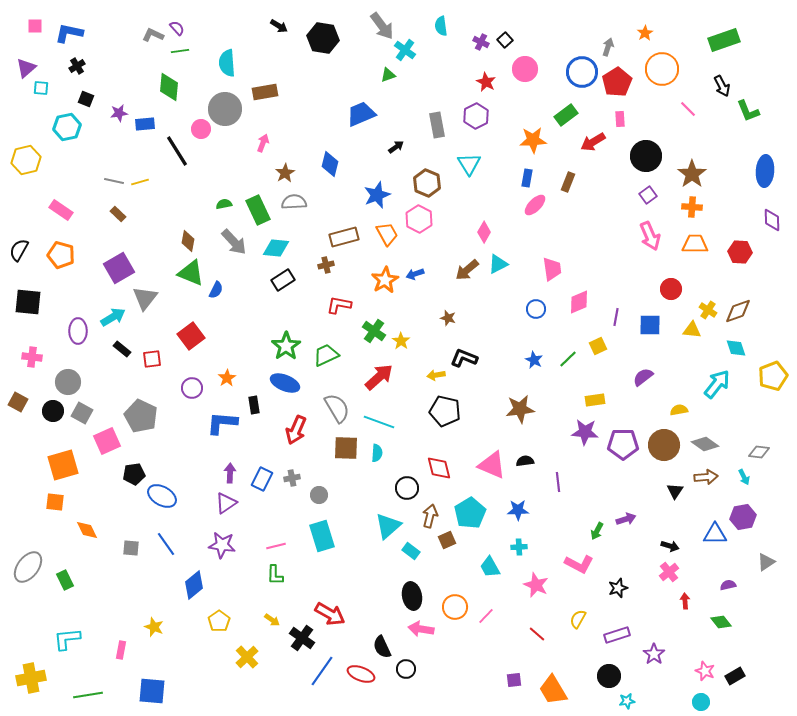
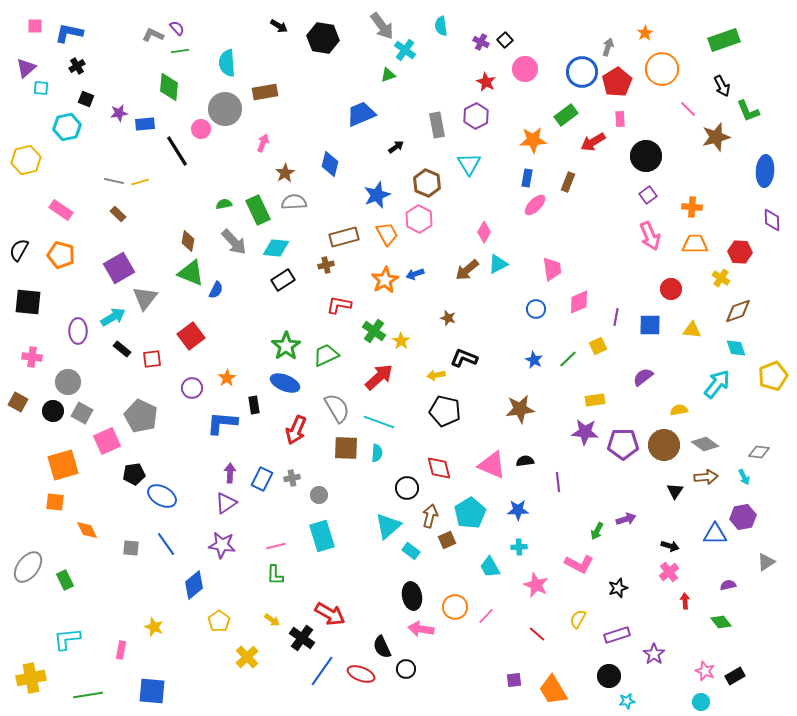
brown star at (692, 174): moved 24 px right, 37 px up; rotated 20 degrees clockwise
yellow cross at (708, 310): moved 13 px right, 32 px up
